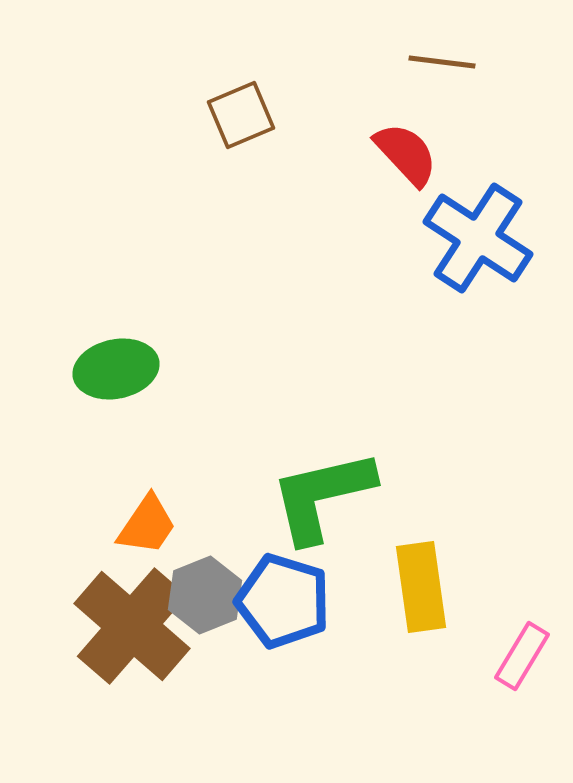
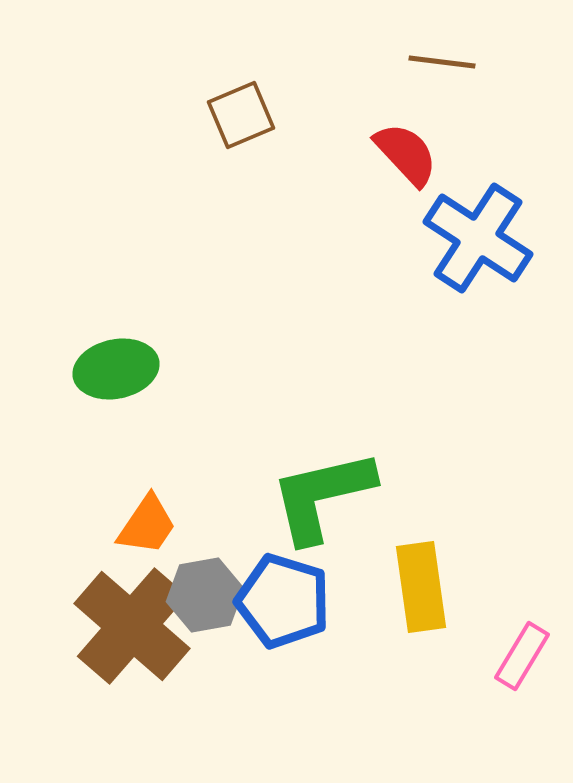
gray hexagon: rotated 12 degrees clockwise
